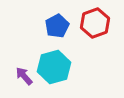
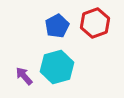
cyan hexagon: moved 3 px right
